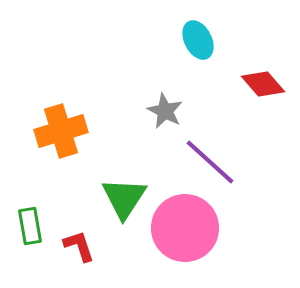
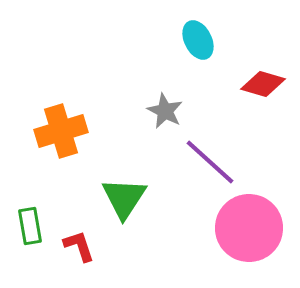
red diamond: rotated 33 degrees counterclockwise
pink circle: moved 64 px right
